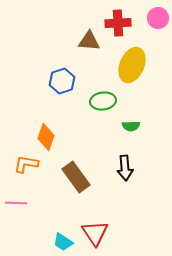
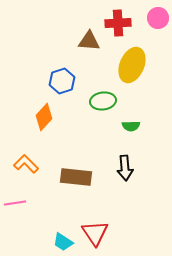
orange diamond: moved 2 px left, 20 px up; rotated 24 degrees clockwise
orange L-shape: rotated 35 degrees clockwise
brown rectangle: rotated 48 degrees counterclockwise
pink line: moved 1 px left; rotated 10 degrees counterclockwise
